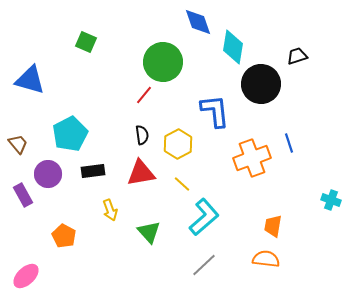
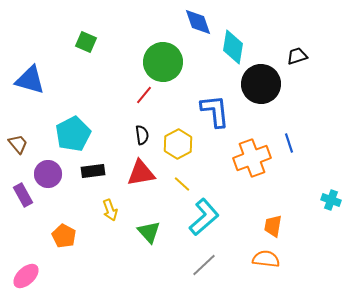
cyan pentagon: moved 3 px right
